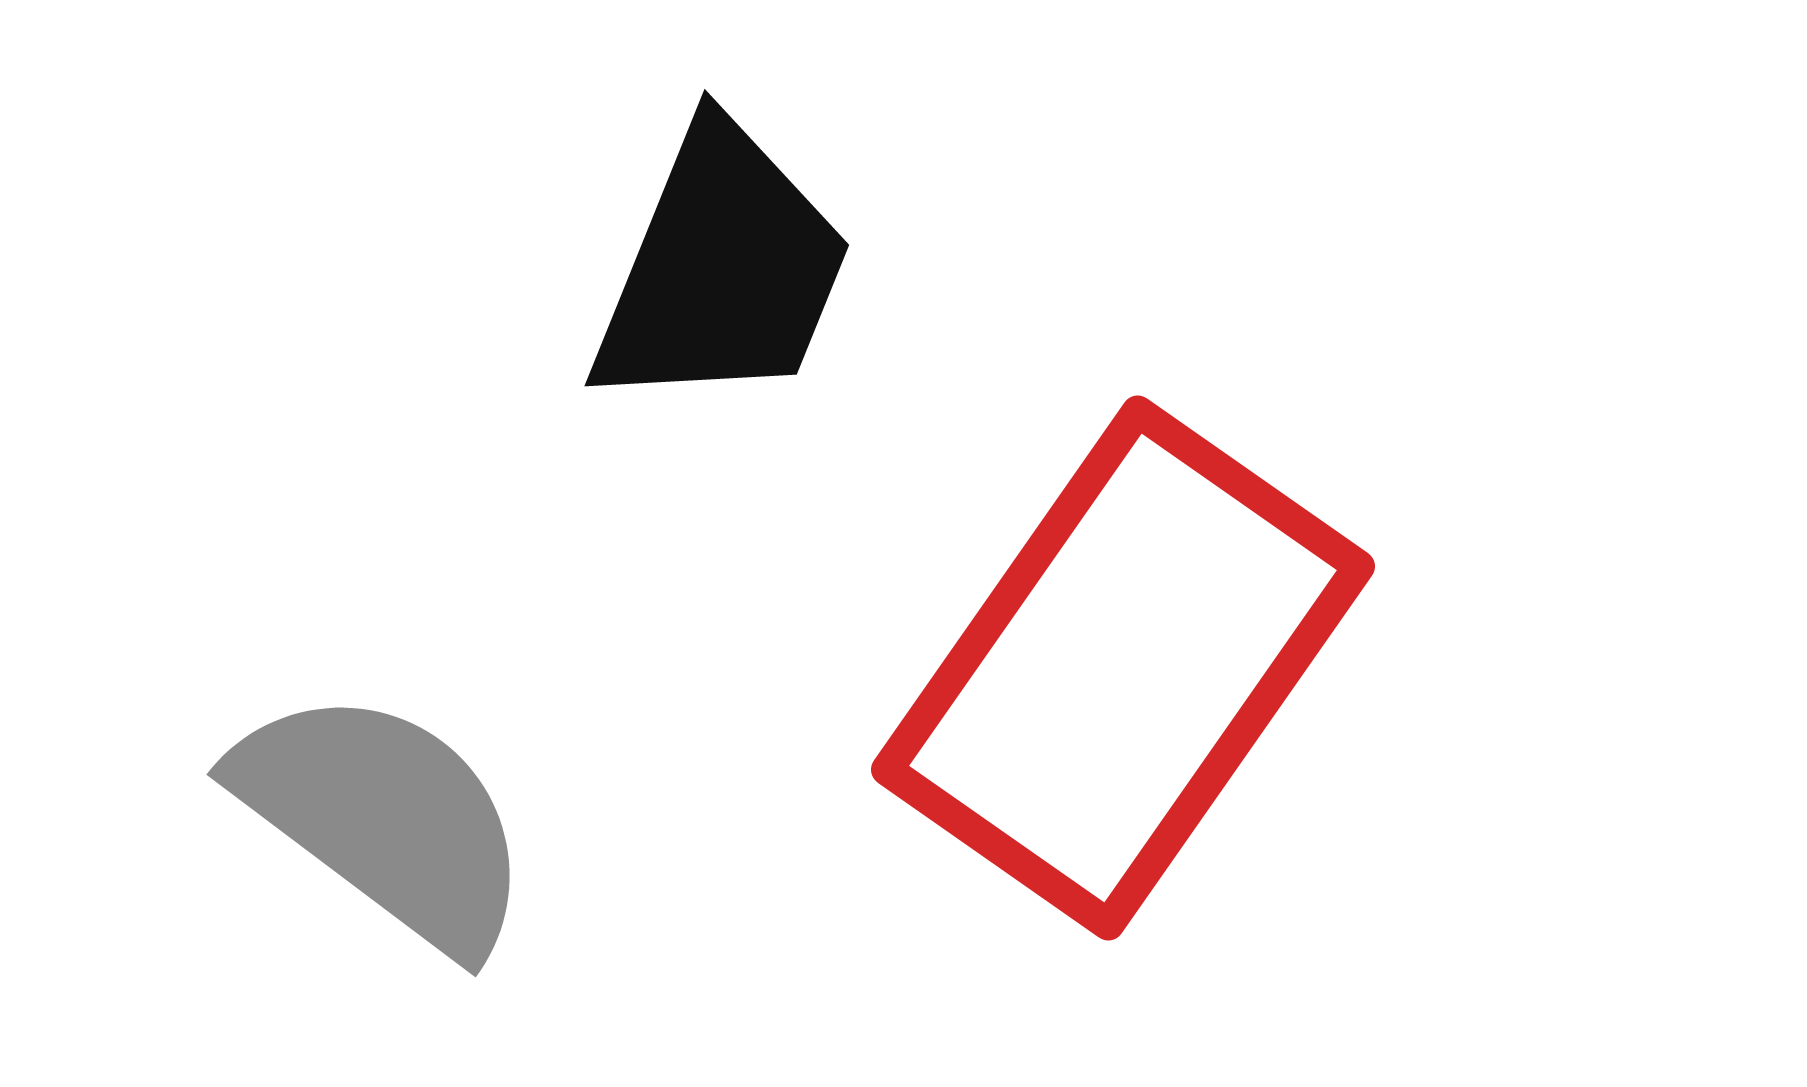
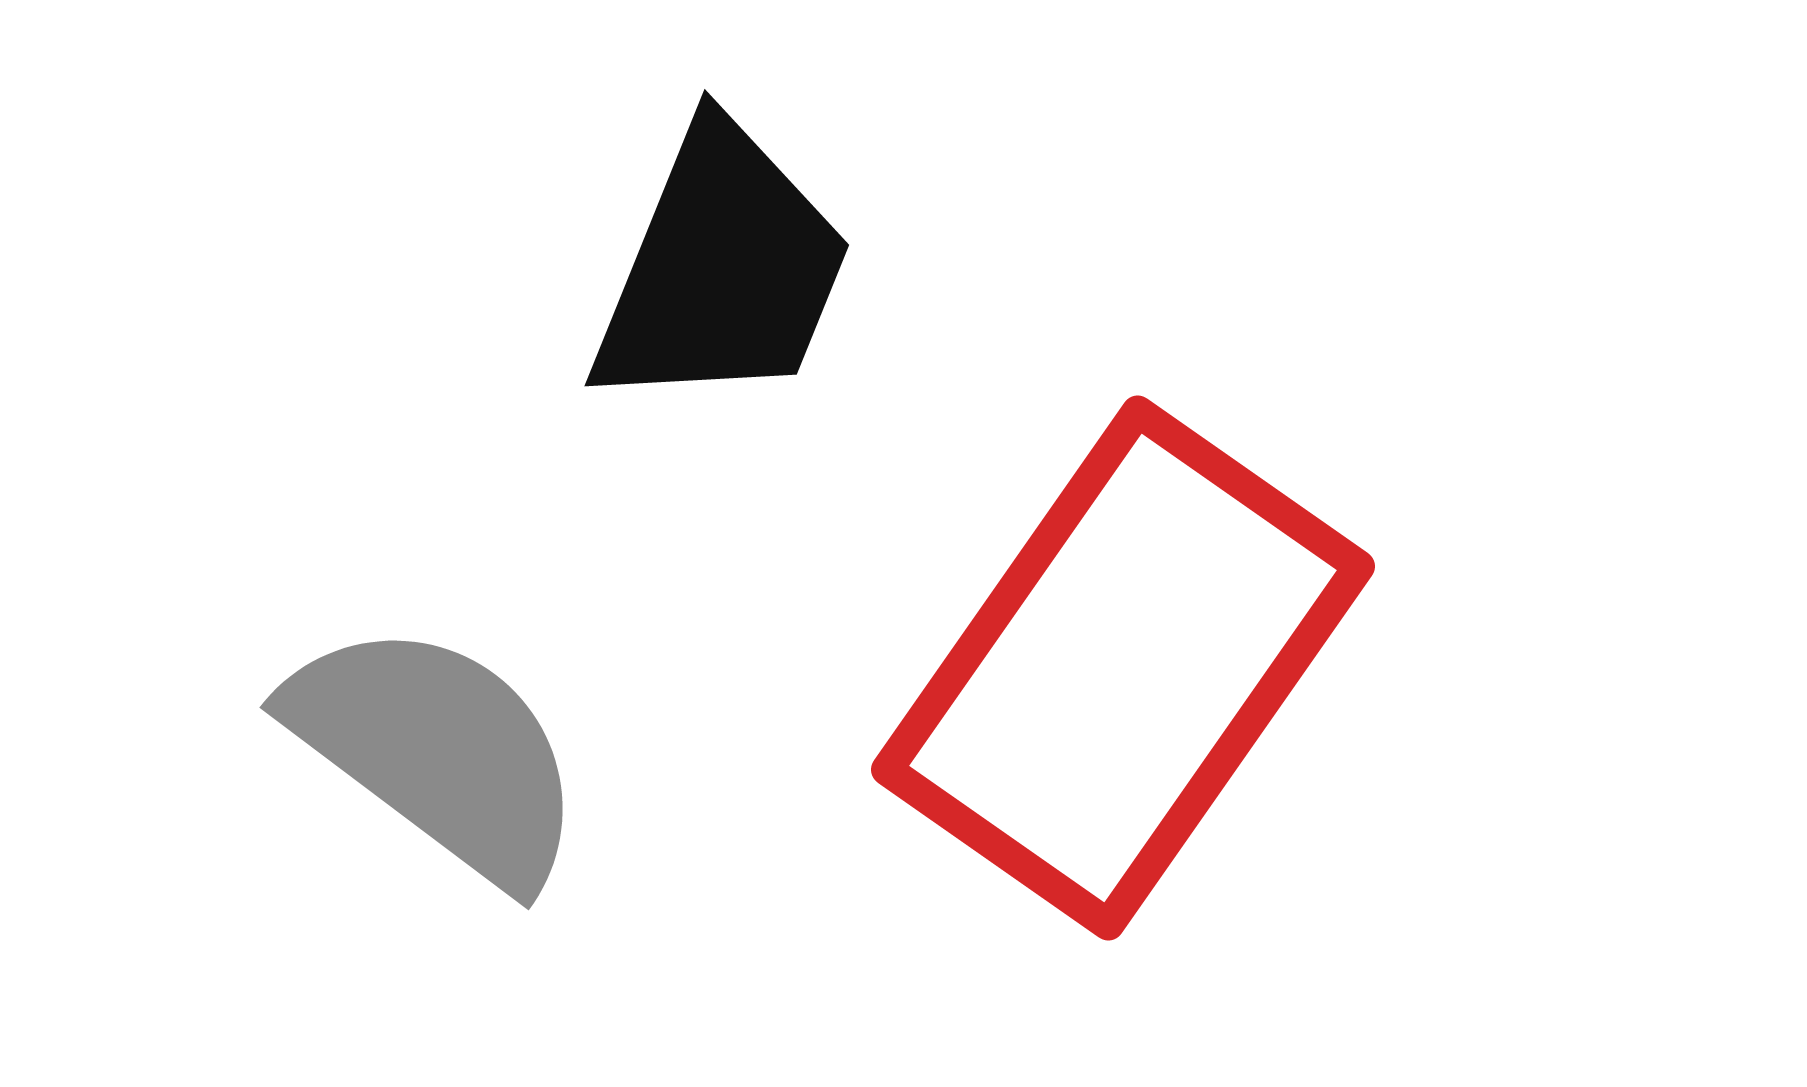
gray semicircle: moved 53 px right, 67 px up
